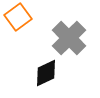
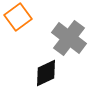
gray cross: rotated 8 degrees counterclockwise
